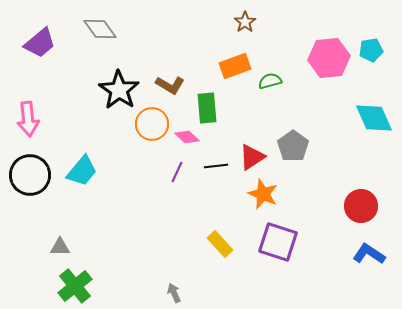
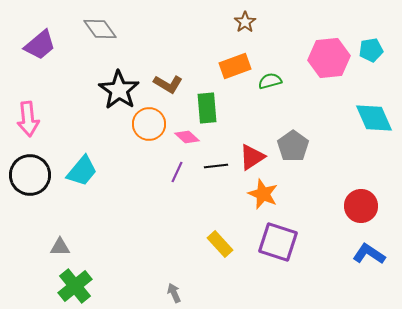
purple trapezoid: moved 2 px down
brown L-shape: moved 2 px left, 1 px up
orange circle: moved 3 px left
